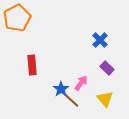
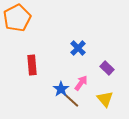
blue cross: moved 22 px left, 8 px down
